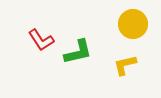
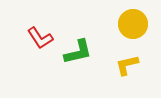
red L-shape: moved 1 px left, 2 px up
yellow L-shape: moved 2 px right
